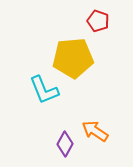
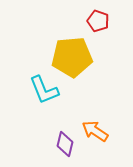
yellow pentagon: moved 1 px left, 1 px up
purple diamond: rotated 15 degrees counterclockwise
